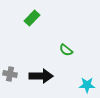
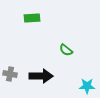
green rectangle: rotated 42 degrees clockwise
cyan star: moved 1 px down
